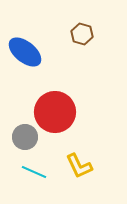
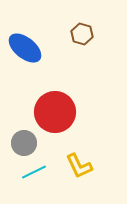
blue ellipse: moved 4 px up
gray circle: moved 1 px left, 6 px down
cyan line: rotated 50 degrees counterclockwise
